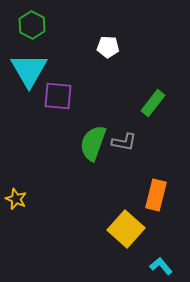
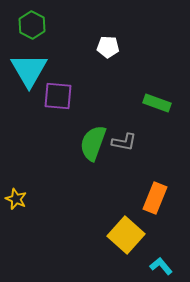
green rectangle: moved 4 px right; rotated 72 degrees clockwise
orange rectangle: moved 1 px left, 3 px down; rotated 8 degrees clockwise
yellow square: moved 6 px down
